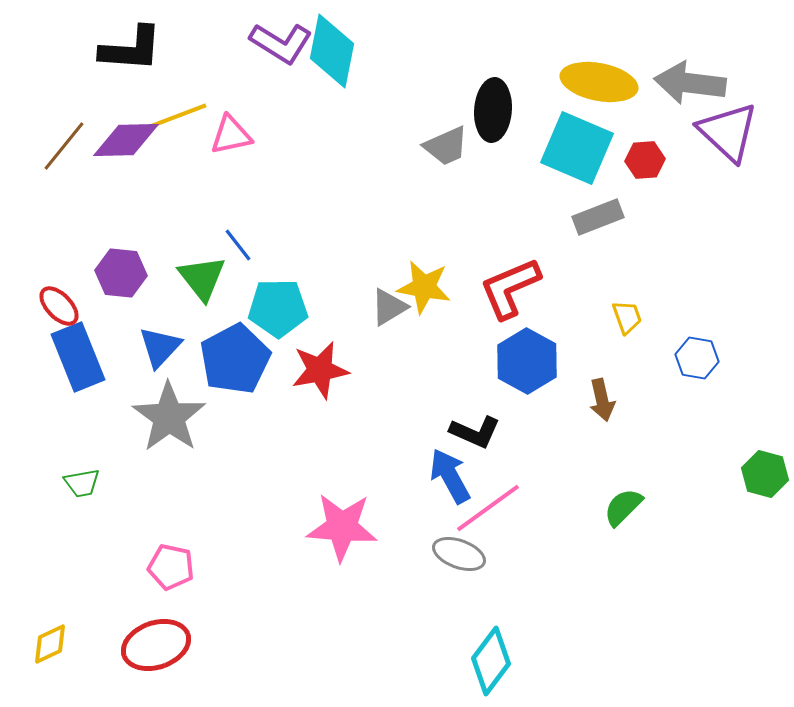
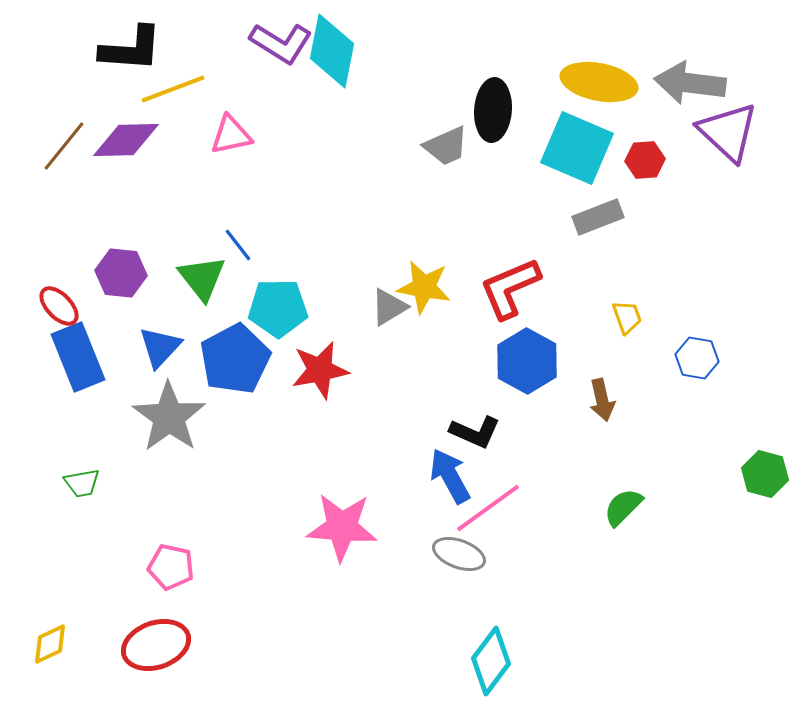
yellow line at (175, 117): moved 2 px left, 28 px up
